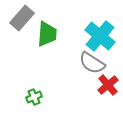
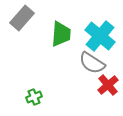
green trapezoid: moved 14 px right
